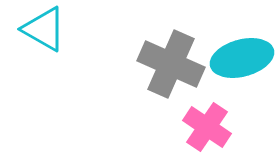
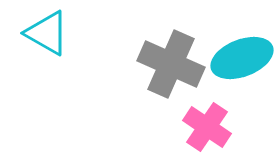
cyan triangle: moved 3 px right, 4 px down
cyan ellipse: rotated 6 degrees counterclockwise
